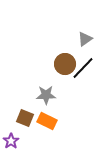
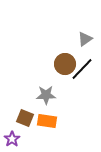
black line: moved 1 px left, 1 px down
orange rectangle: rotated 18 degrees counterclockwise
purple star: moved 1 px right, 2 px up
